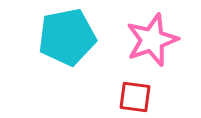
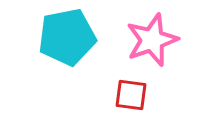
red square: moved 4 px left, 2 px up
